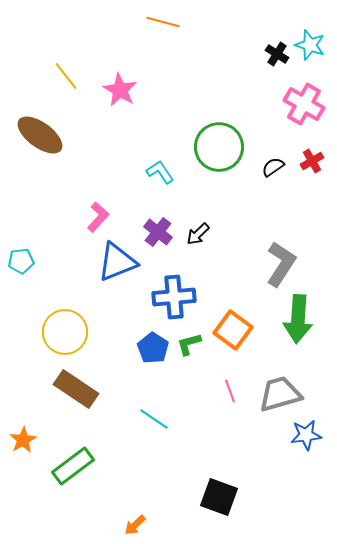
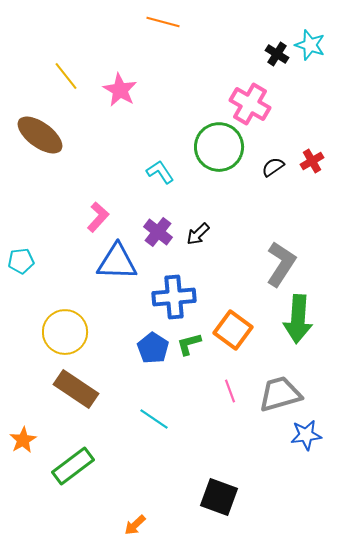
pink cross: moved 54 px left
blue triangle: rotated 24 degrees clockwise
